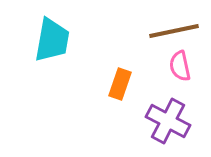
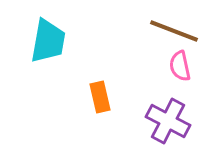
brown line: rotated 33 degrees clockwise
cyan trapezoid: moved 4 px left, 1 px down
orange rectangle: moved 20 px left, 13 px down; rotated 32 degrees counterclockwise
